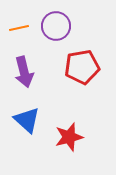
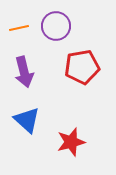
red star: moved 2 px right, 5 px down
